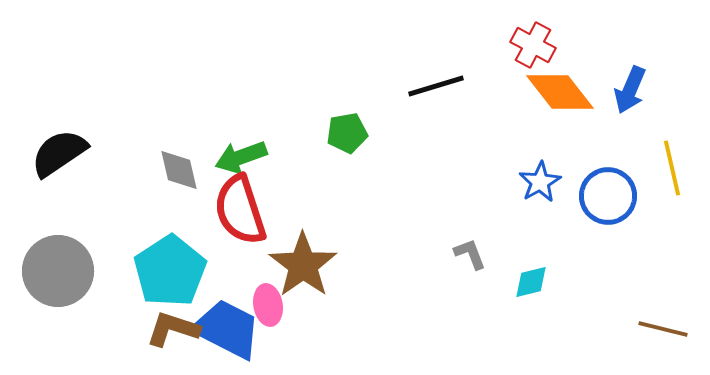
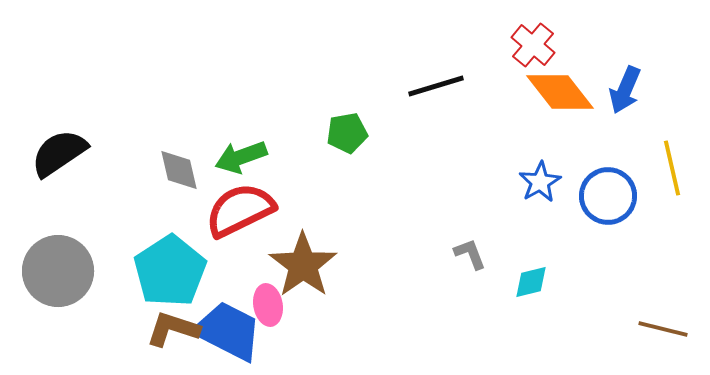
red cross: rotated 12 degrees clockwise
blue arrow: moved 5 px left
red semicircle: rotated 82 degrees clockwise
blue trapezoid: moved 1 px right, 2 px down
